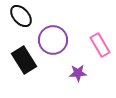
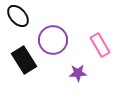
black ellipse: moved 3 px left
